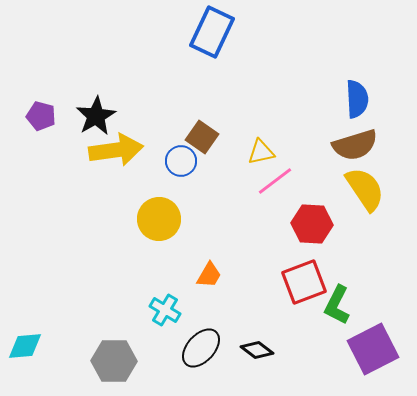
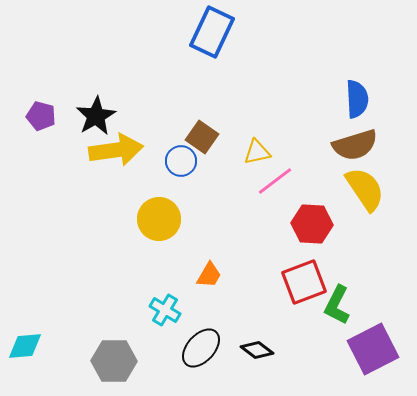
yellow triangle: moved 4 px left
